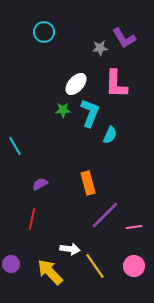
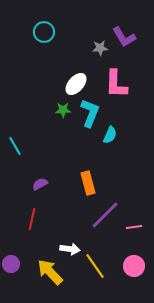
purple L-shape: moved 1 px up
